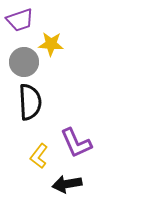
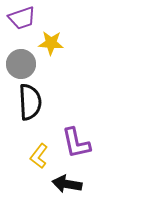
purple trapezoid: moved 2 px right, 2 px up
yellow star: moved 1 px up
gray circle: moved 3 px left, 2 px down
purple L-shape: rotated 12 degrees clockwise
black arrow: rotated 20 degrees clockwise
